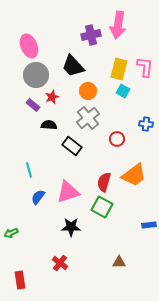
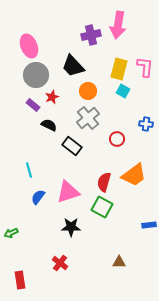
black semicircle: rotated 21 degrees clockwise
